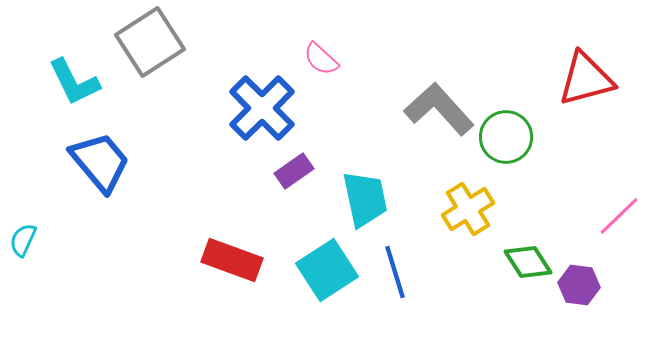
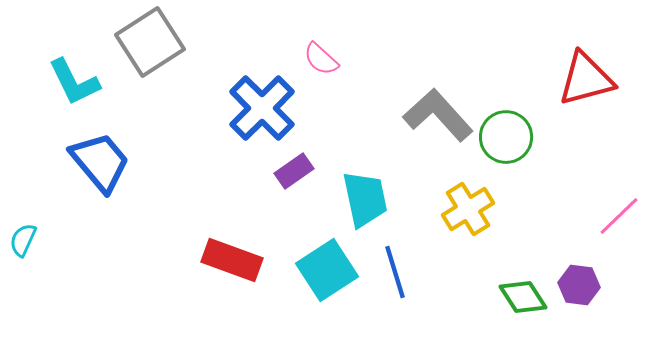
gray L-shape: moved 1 px left, 6 px down
green diamond: moved 5 px left, 35 px down
